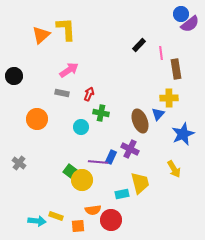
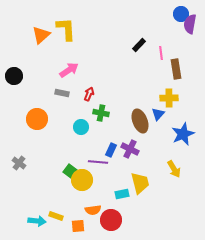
purple semicircle: rotated 138 degrees clockwise
blue rectangle: moved 7 px up
